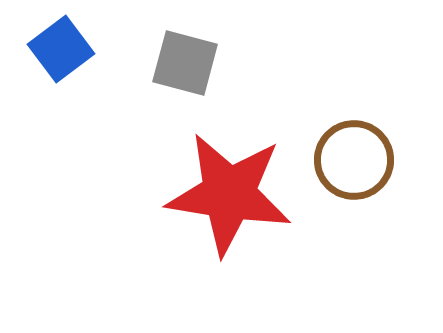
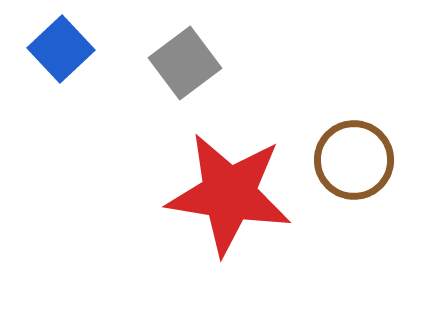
blue square: rotated 6 degrees counterclockwise
gray square: rotated 38 degrees clockwise
